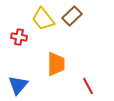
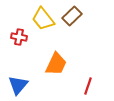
orange trapezoid: rotated 25 degrees clockwise
red line: rotated 48 degrees clockwise
